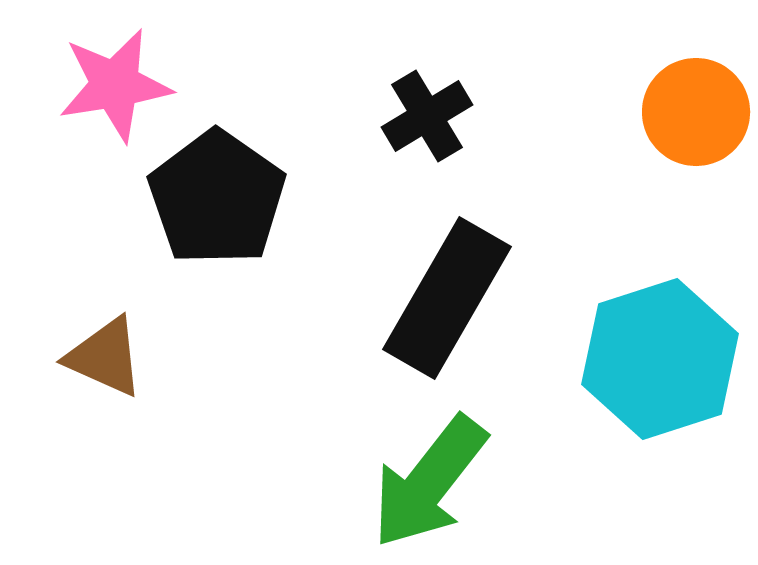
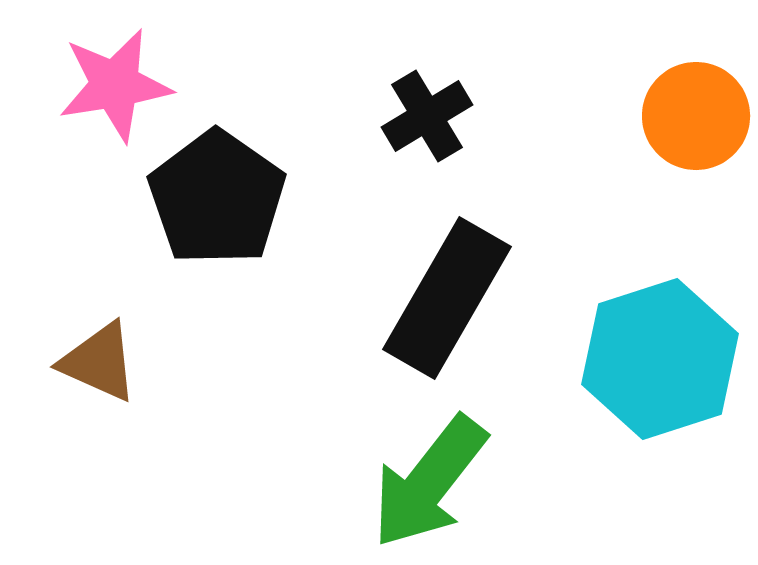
orange circle: moved 4 px down
brown triangle: moved 6 px left, 5 px down
